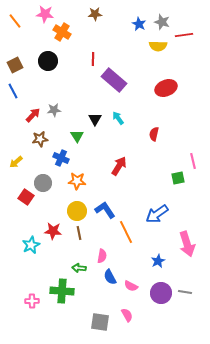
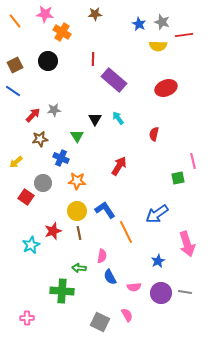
blue line at (13, 91): rotated 28 degrees counterclockwise
red star at (53, 231): rotated 24 degrees counterclockwise
pink semicircle at (131, 286): moved 3 px right, 1 px down; rotated 32 degrees counterclockwise
pink cross at (32, 301): moved 5 px left, 17 px down
gray square at (100, 322): rotated 18 degrees clockwise
